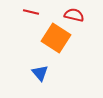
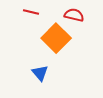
orange square: rotated 12 degrees clockwise
